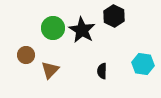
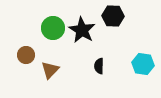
black hexagon: moved 1 px left; rotated 25 degrees counterclockwise
black semicircle: moved 3 px left, 5 px up
